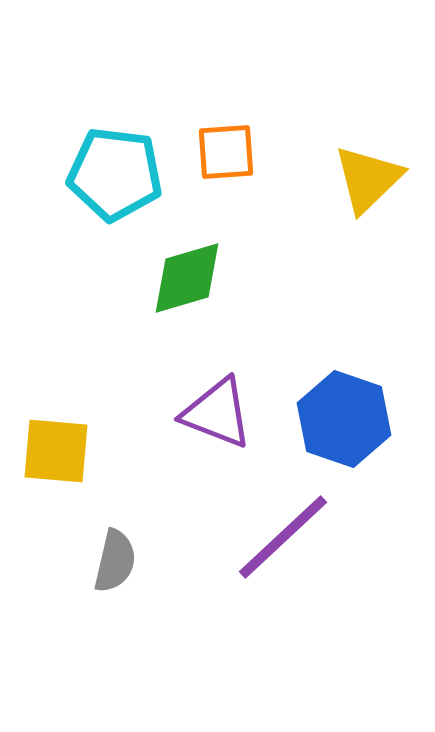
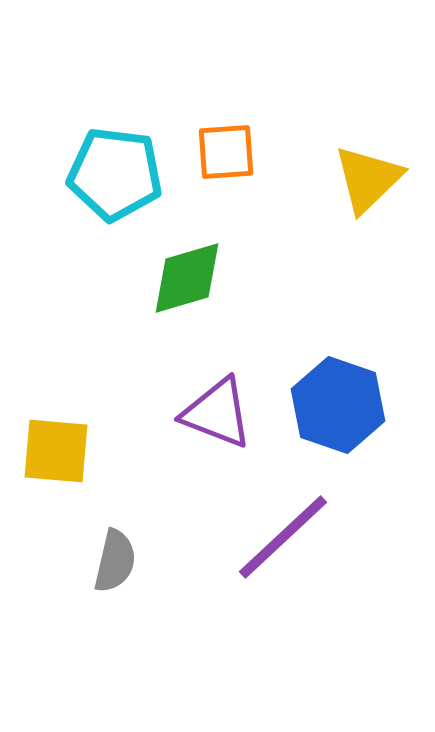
blue hexagon: moved 6 px left, 14 px up
